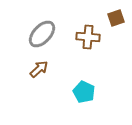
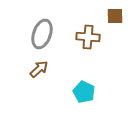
brown square: moved 1 px left, 2 px up; rotated 18 degrees clockwise
gray ellipse: rotated 24 degrees counterclockwise
